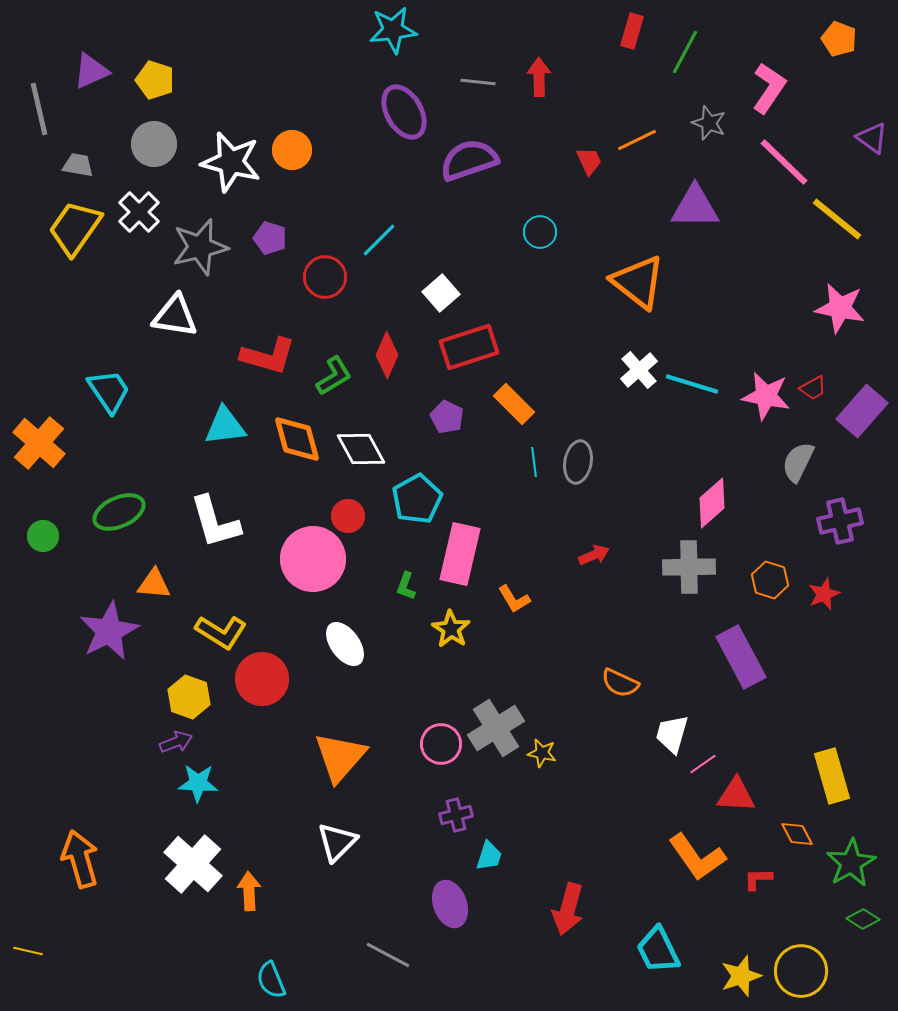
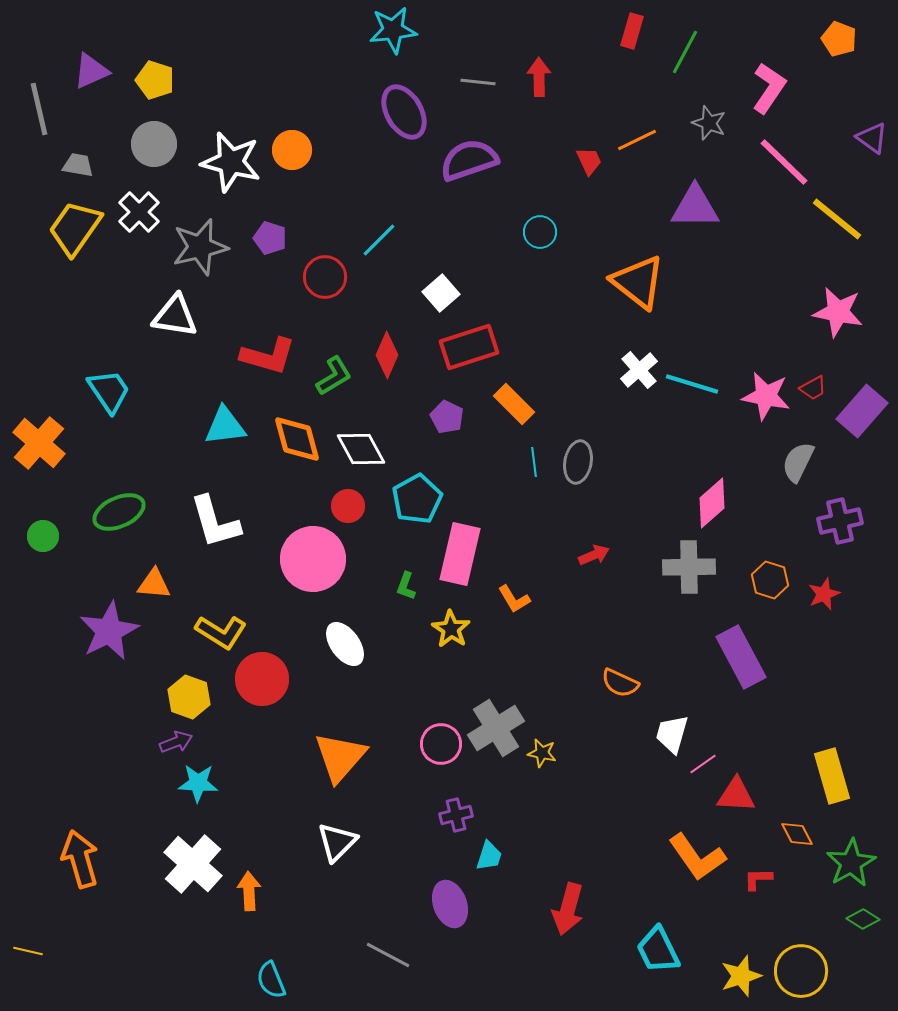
pink star at (840, 308): moved 2 px left, 4 px down
red circle at (348, 516): moved 10 px up
